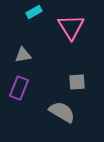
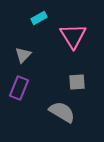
cyan rectangle: moved 5 px right, 6 px down
pink triangle: moved 2 px right, 9 px down
gray triangle: rotated 36 degrees counterclockwise
